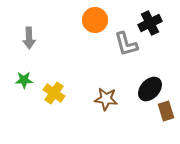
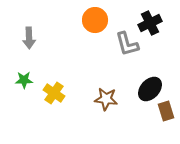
gray L-shape: moved 1 px right
